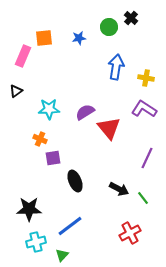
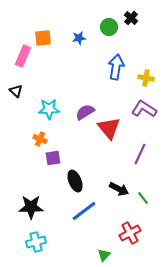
orange square: moved 1 px left
black triangle: rotated 40 degrees counterclockwise
purple line: moved 7 px left, 4 px up
black star: moved 2 px right, 2 px up
blue line: moved 14 px right, 15 px up
green triangle: moved 42 px right
